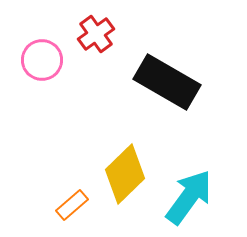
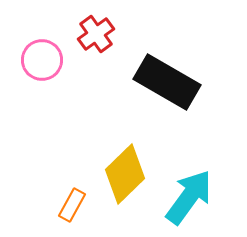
orange rectangle: rotated 20 degrees counterclockwise
